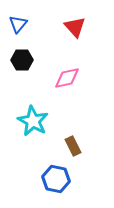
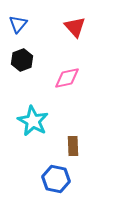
black hexagon: rotated 20 degrees counterclockwise
brown rectangle: rotated 24 degrees clockwise
